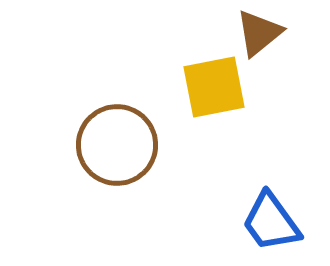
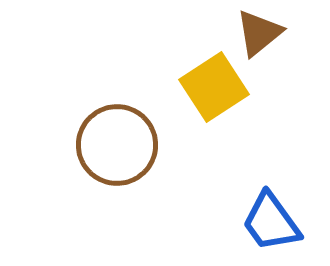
yellow square: rotated 22 degrees counterclockwise
